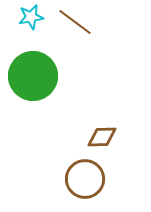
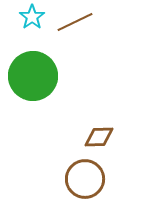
cyan star: moved 1 px right; rotated 25 degrees counterclockwise
brown line: rotated 63 degrees counterclockwise
brown diamond: moved 3 px left
